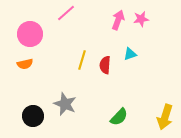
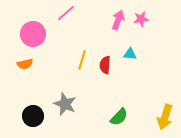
pink circle: moved 3 px right
cyan triangle: rotated 24 degrees clockwise
